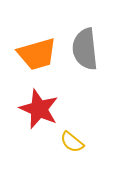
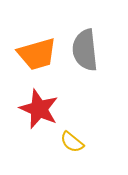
gray semicircle: moved 1 px down
